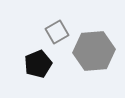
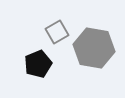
gray hexagon: moved 3 px up; rotated 15 degrees clockwise
